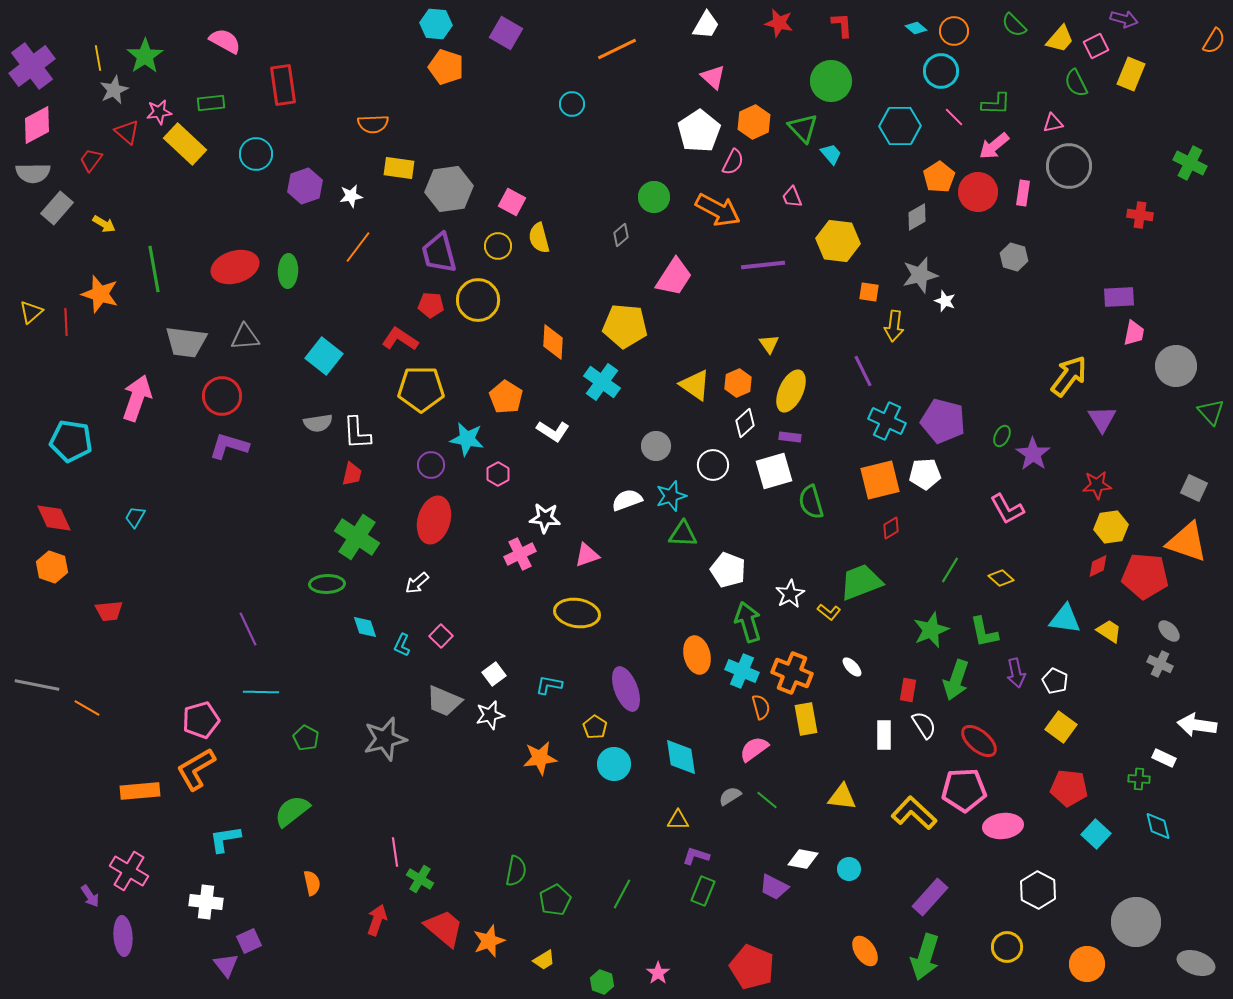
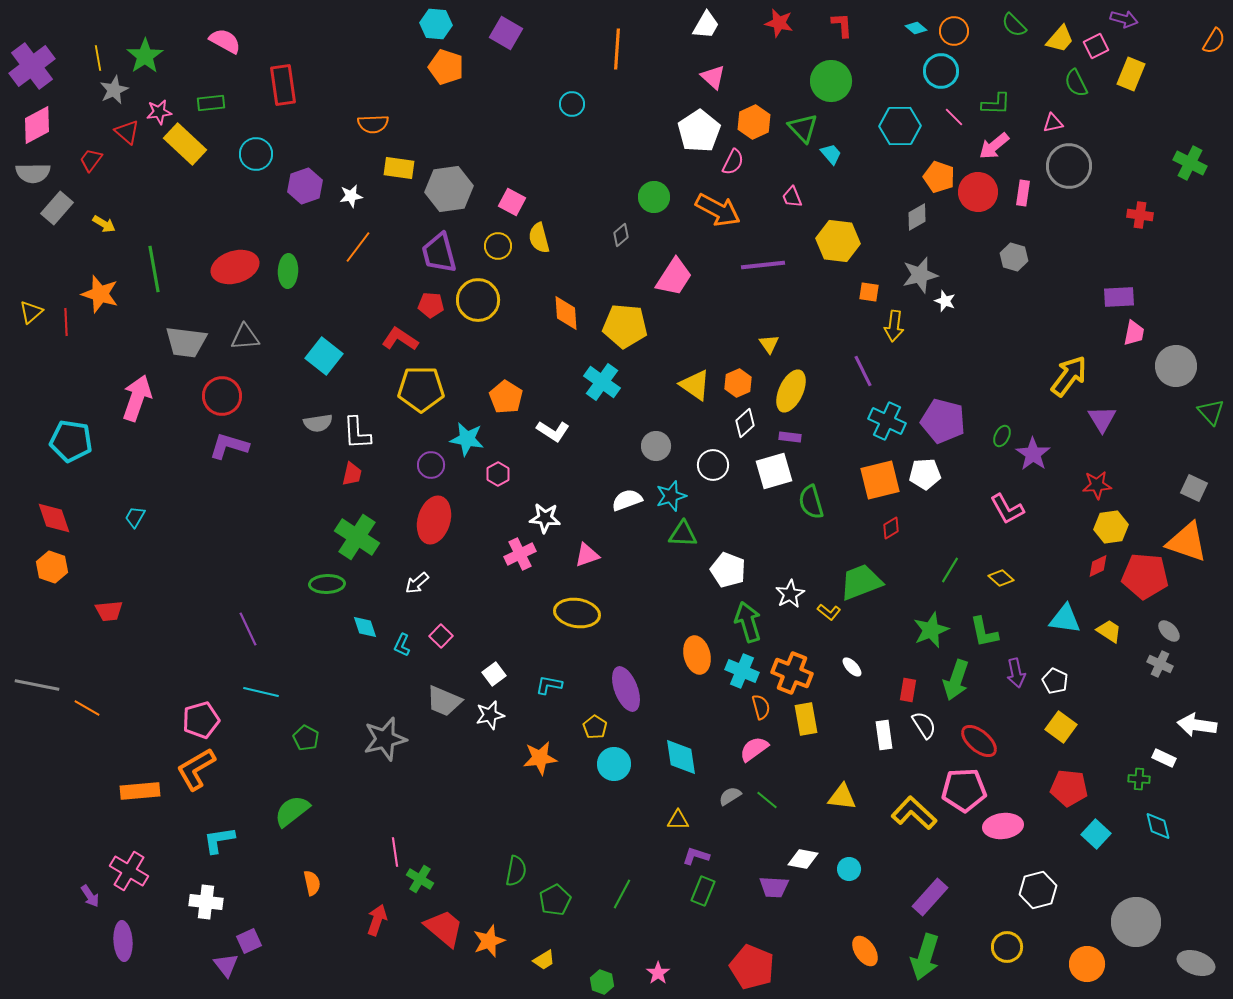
orange line at (617, 49): rotated 60 degrees counterclockwise
orange pentagon at (939, 177): rotated 20 degrees counterclockwise
orange diamond at (553, 342): moved 13 px right, 29 px up; rotated 6 degrees counterclockwise
red diamond at (54, 518): rotated 6 degrees clockwise
cyan line at (261, 692): rotated 12 degrees clockwise
white rectangle at (884, 735): rotated 8 degrees counterclockwise
cyan L-shape at (225, 839): moved 6 px left, 1 px down
purple trapezoid at (774, 887): rotated 24 degrees counterclockwise
white hexagon at (1038, 890): rotated 18 degrees clockwise
purple ellipse at (123, 936): moved 5 px down
